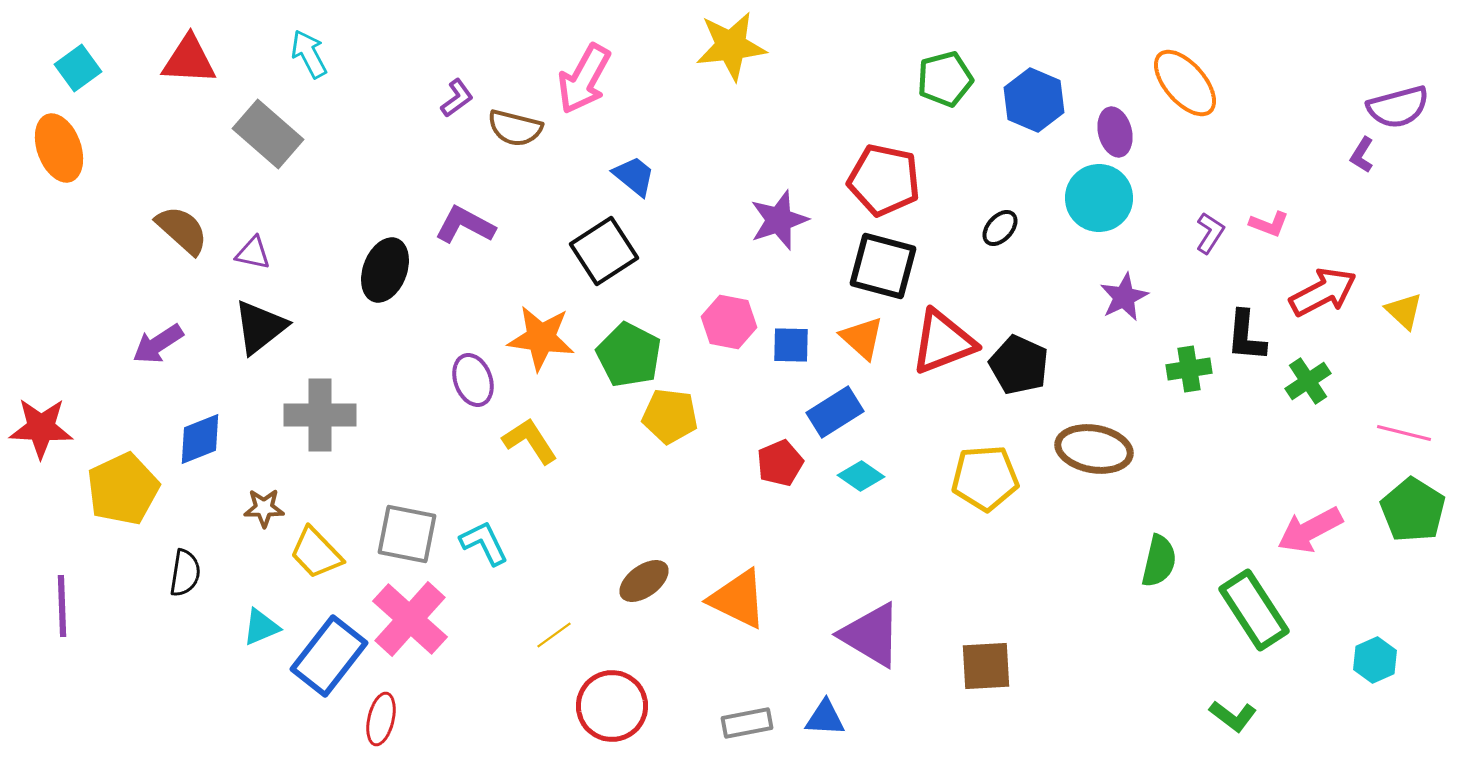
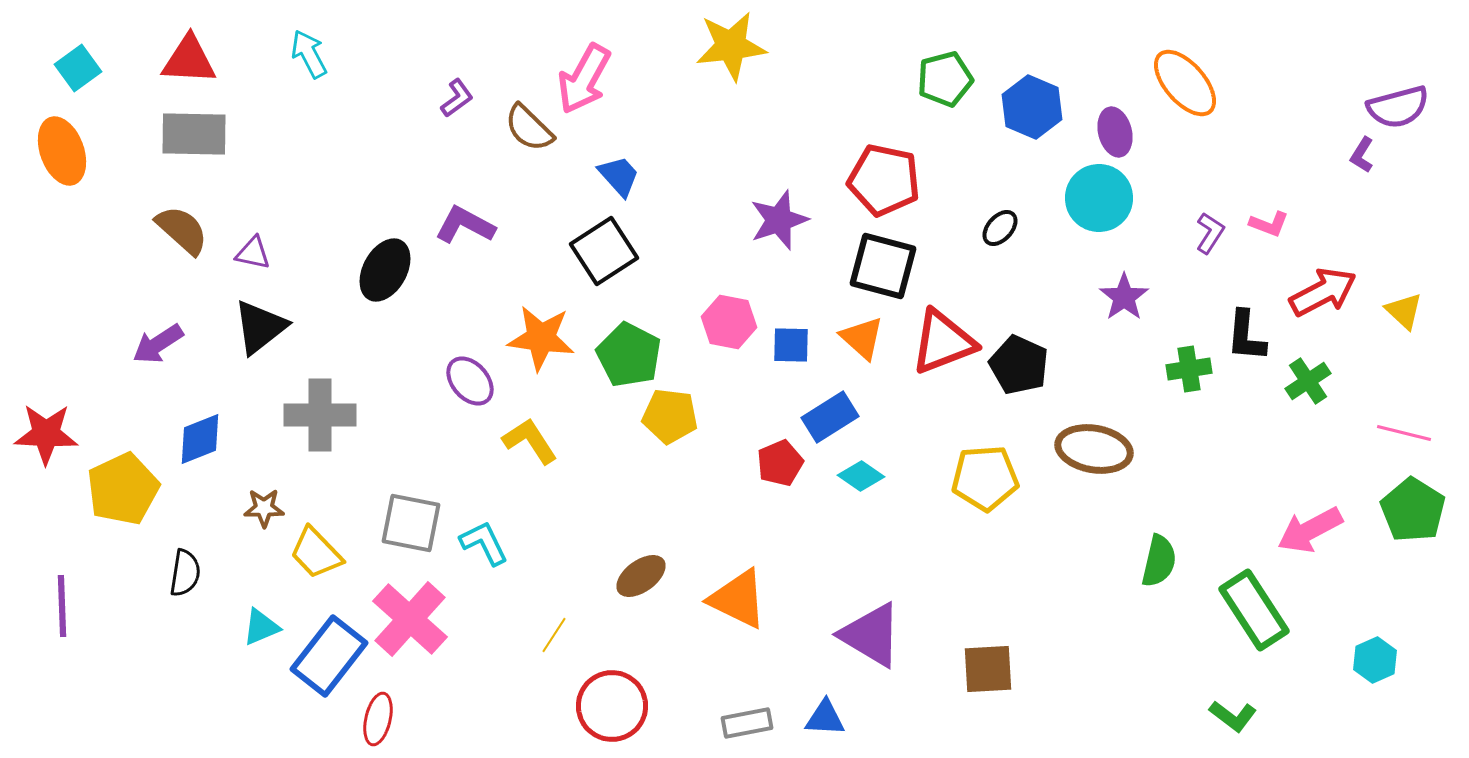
blue hexagon at (1034, 100): moved 2 px left, 7 px down
brown semicircle at (515, 128): moved 14 px right; rotated 30 degrees clockwise
gray rectangle at (268, 134): moved 74 px left; rotated 40 degrees counterclockwise
orange ellipse at (59, 148): moved 3 px right, 3 px down
blue trapezoid at (634, 176): moved 15 px left; rotated 9 degrees clockwise
black ellipse at (385, 270): rotated 8 degrees clockwise
purple star at (1124, 297): rotated 9 degrees counterclockwise
purple ellipse at (473, 380): moved 3 px left, 1 px down; rotated 21 degrees counterclockwise
blue rectangle at (835, 412): moved 5 px left, 5 px down
red star at (41, 428): moved 5 px right, 6 px down
gray square at (407, 534): moved 4 px right, 11 px up
brown ellipse at (644, 581): moved 3 px left, 5 px up
yellow line at (554, 635): rotated 21 degrees counterclockwise
brown square at (986, 666): moved 2 px right, 3 px down
red ellipse at (381, 719): moved 3 px left
